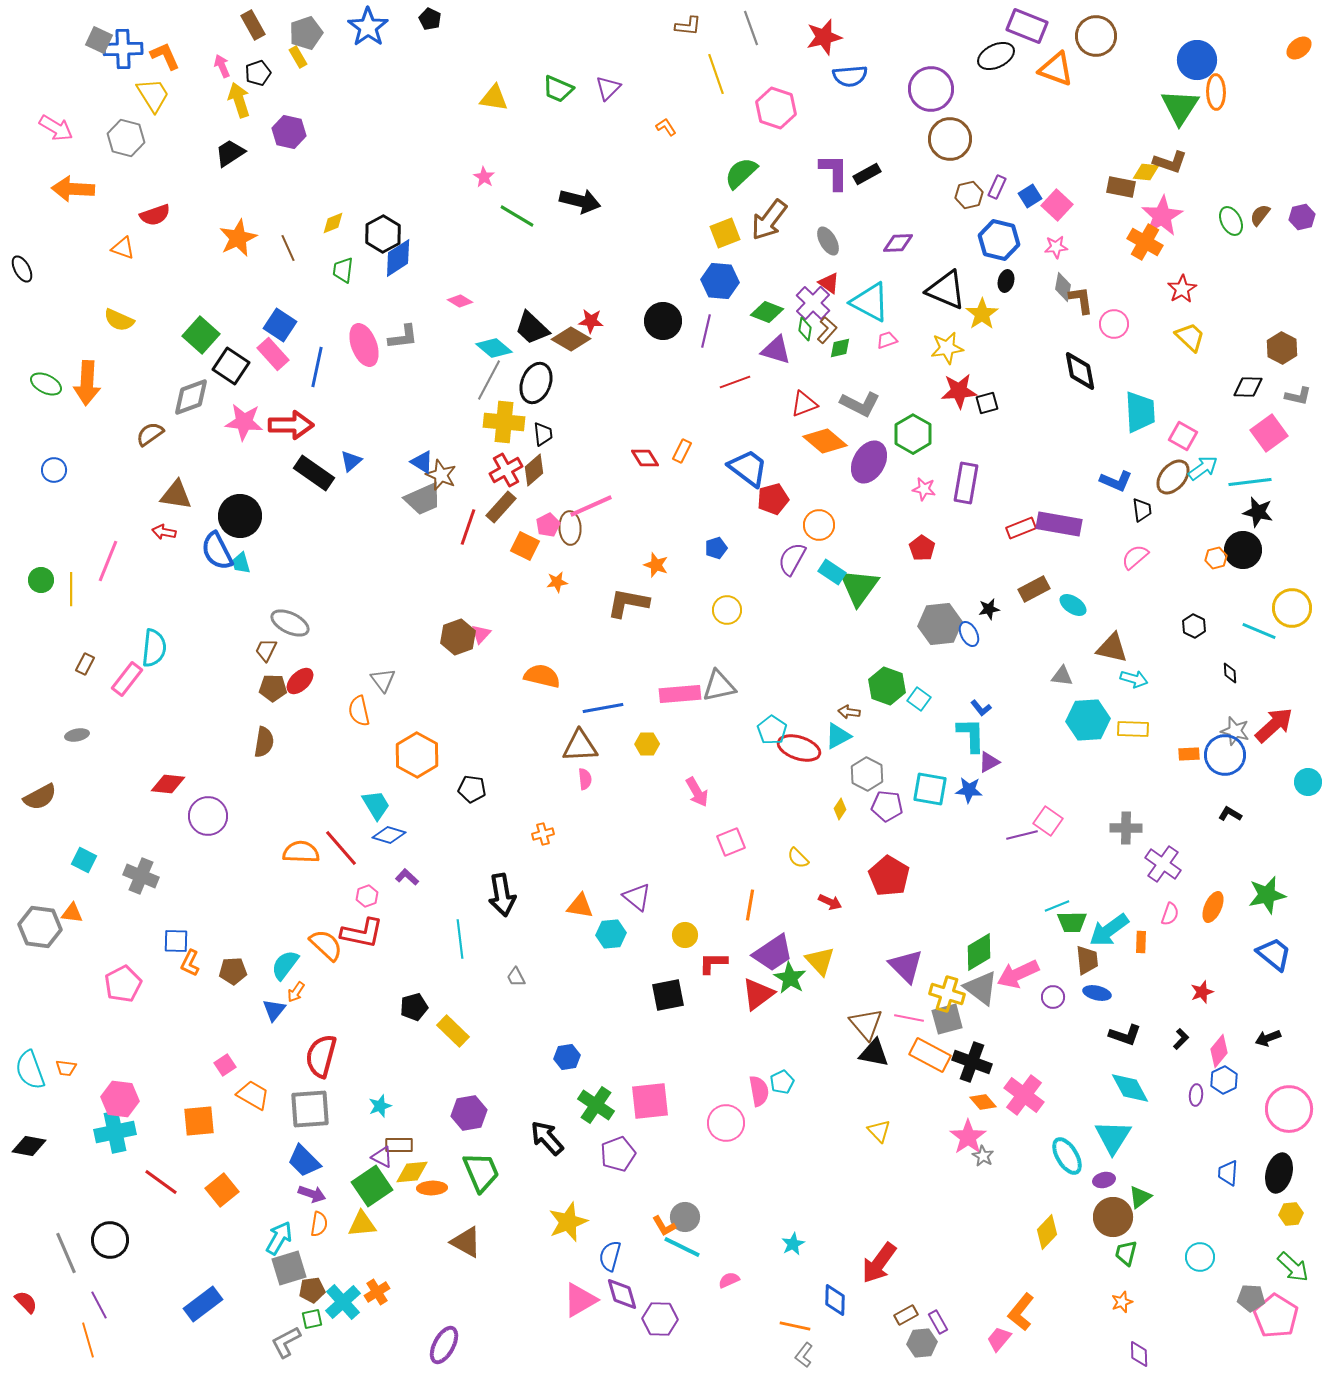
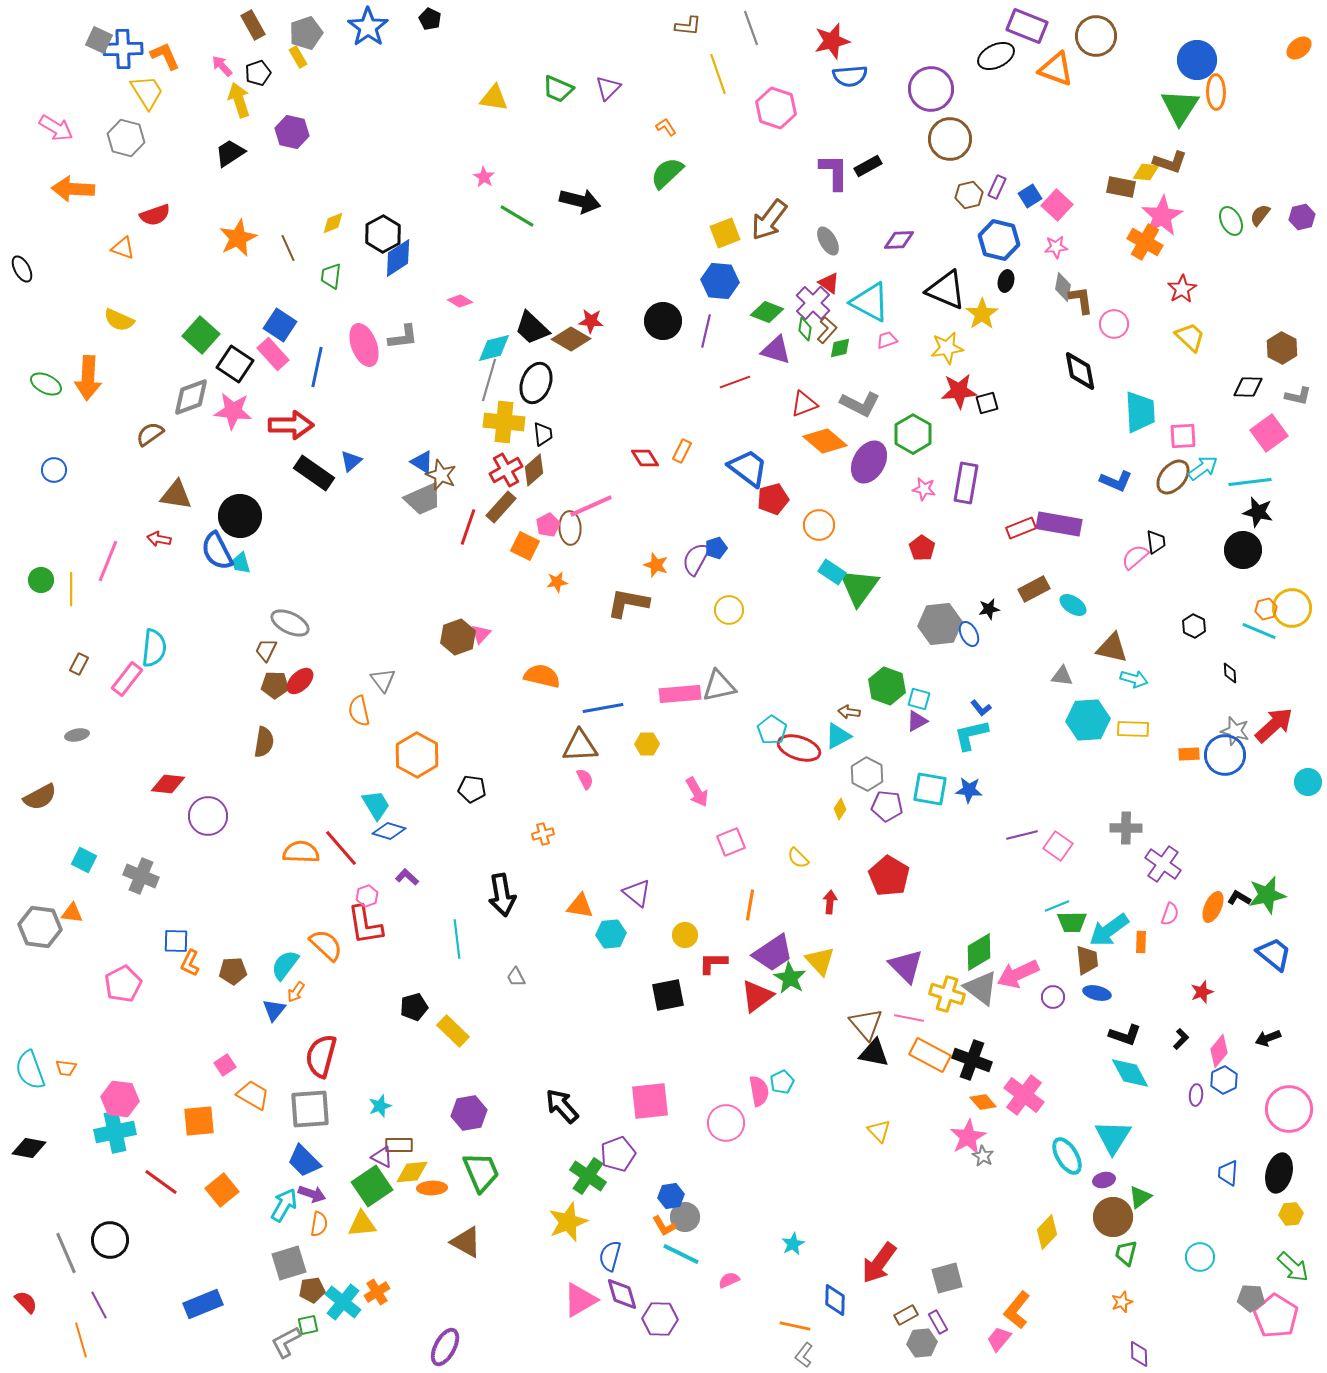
red star at (824, 37): moved 8 px right, 4 px down
pink arrow at (222, 66): rotated 20 degrees counterclockwise
yellow line at (716, 74): moved 2 px right
yellow trapezoid at (153, 95): moved 6 px left, 3 px up
purple hexagon at (289, 132): moved 3 px right
green semicircle at (741, 173): moved 74 px left
black rectangle at (867, 174): moved 1 px right, 8 px up
purple diamond at (898, 243): moved 1 px right, 3 px up
green trapezoid at (343, 270): moved 12 px left, 6 px down
cyan diamond at (494, 348): rotated 54 degrees counterclockwise
black square at (231, 366): moved 4 px right, 2 px up
gray line at (489, 380): rotated 12 degrees counterclockwise
orange arrow at (87, 383): moved 1 px right, 5 px up
pink star at (244, 422): moved 11 px left, 11 px up
pink square at (1183, 436): rotated 32 degrees counterclockwise
black trapezoid at (1142, 510): moved 14 px right, 32 px down
red arrow at (164, 532): moved 5 px left, 7 px down
orange hexagon at (1216, 558): moved 50 px right, 51 px down
purple semicircle at (792, 559): moved 96 px left
yellow circle at (727, 610): moved 2 px right
brown rectangle at (85, 664): moved 6 px left
brown pentagon at (273, 688): moved 2 px right, 3 px up
cyan square at (919, 699): rotated 20 degrees counterclockwise
cyan L-shape at (971, 735): rotated 102 degrees counterclockwise
purple triangle at (989, 762): moved 72 px left, 41 px up
pink semicircle at (585, 779): rotated 20 degrees counterclockwise
black L-shape at (1230, 814): moved 9 px right, 84 px down
pink square at (1048, 821): moved 10 px right, 25 px down
blue diamond at (389, 835): moved 4 px up
purple triangle at (637, 897): moved 4 px up
red arrow at (830, 902): rotated 110 degrees counterclockwise
red L-shape at (362, 933): moved 3 px right, 8 px up; rotated 69 degrees clockwise
cyan line at (460, 939): moved 3 px left
red triangle at (758, 994): moved 1 px left, 2 px down
gray square at (947, 1019): moved 259 px down
blue hexagon at (567, 1057): moved 104 px right, 139 px down
black cross at (972, 1062): moved 2 px up
cyan diamond at (1130, 1088): moved 15 px up
green cross at (596, 1105): moved 8 px left, 71 px down
pink star at (968, 1137): rotated 6 degrees clockwise
black arrow at (547, 1138): moved 15 px right, 32 px up
black diamond at (29, 1146): moved 2 px down
cyan arrow at (279, 1238): moved 5 px right, 33 px up
cyan line at (682, 1247): moved 1 px left, 7 px down
gray square at (289, 1268): moved 5 px up
cyan cross at (343, 1302): rotated 9 degrees counterclockwise
blue rectangle at (203, 1304): rotated 15 degrees clockwise
orange L-shape at (1021, 1312): moved 4 px left, 2 px up
green square at (312, 1319): moved 4 px left, 6 px down
orange line at (88, 1340): moved 7 px left
purple ellipse at (444, 1345): moved 1 px right, 2 px down
